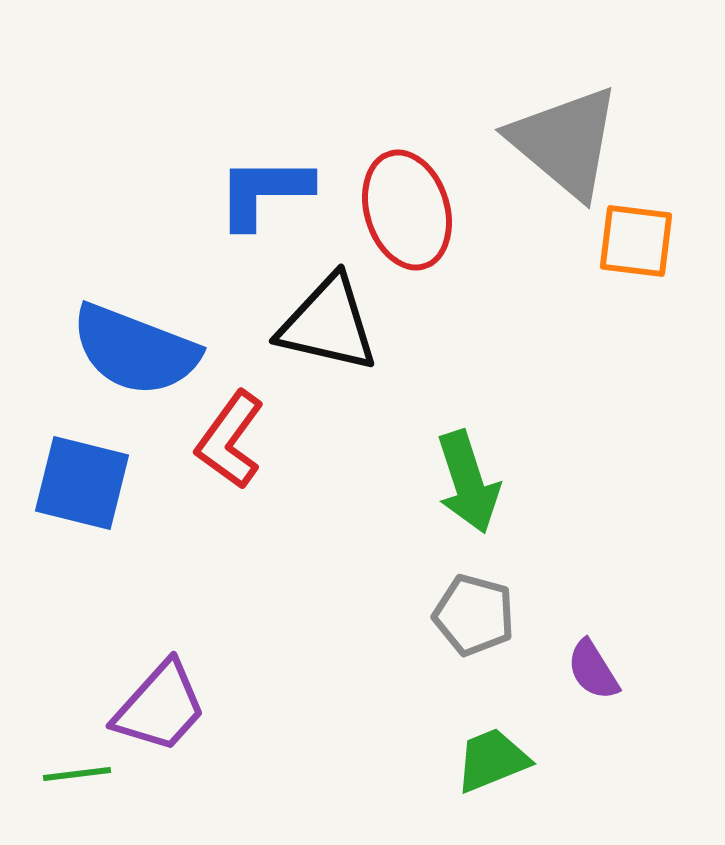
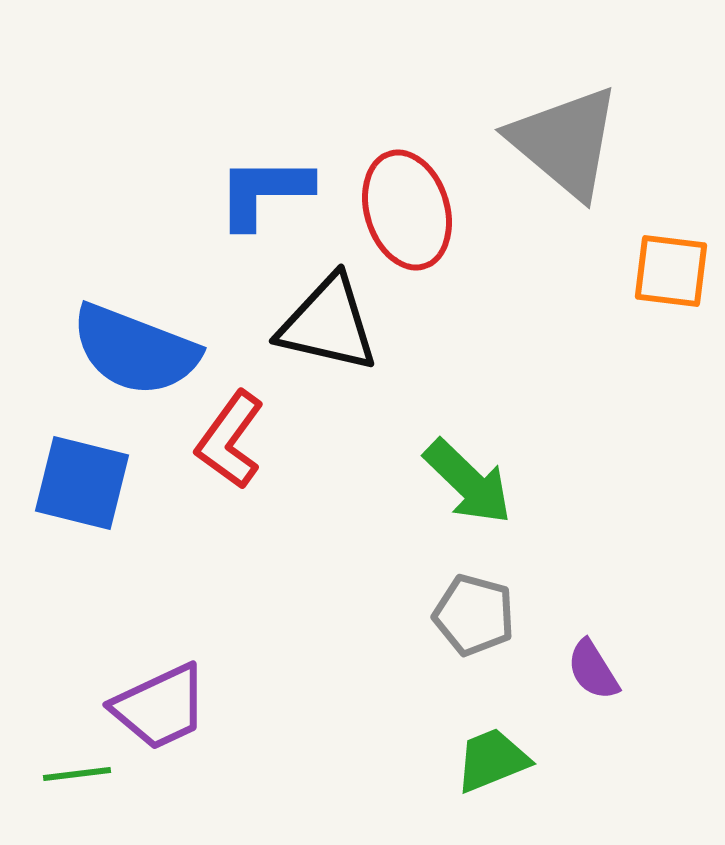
orange square: moved 35 px right, 30 px down
green arrow: rotated 28 degrees counterclockwise
purple trapezoid: rotated 23 degrees clockwise
